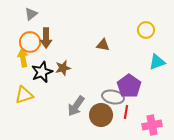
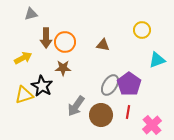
gray triangle: rotated 24 degrees clockwise
yellow circle: moved 4 px left
orange circle: moved 35 px right
yellow arrow: rotated 72 degrees clockwise
cyan triangle: moved 2 px up
brown star: rotated 14 degrees clockwise
black star: moved 14 px down; rotated 20 degrees counterclockwise
purple pentagon: moved 2 px up
gray ellipse: moved 3 px left, 12 px up; rotated 70 degrees counterclockwise
red line: moved 2 px right
pink cross: rotated 30 degrees counterclockwise
